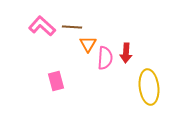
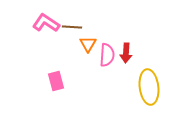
pink L-shape: moved 4 px right, 3 px up; rotated 8 degrees counterclockwise
pink semicircle: moved 2 px right, 3 px up
